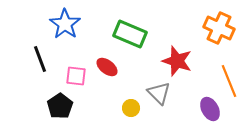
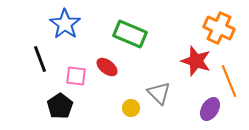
red star: moved 19 px right
purple ellipse: rotated 60 degrees clockwise
